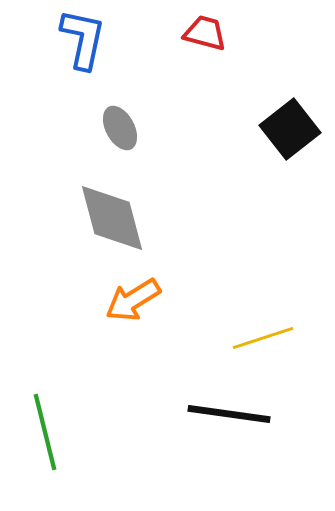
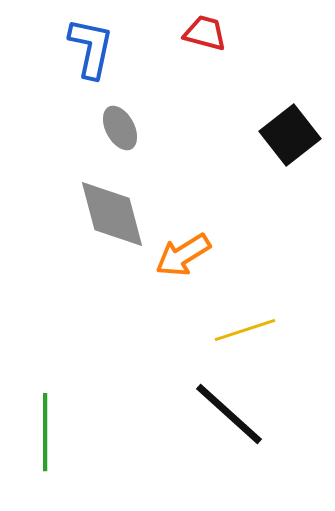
blue L-shape: moved 8 px right, 9 px down
black square: moved 6 px down
gray diamond: moved 4 px up
orange arrow: moved 50 px right, 45 px up
yellow line: moved 18 px left, 8 px up
black line: rotated 34 degrees clockwise
green line: rotated 14 degrees clockwise
